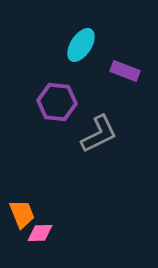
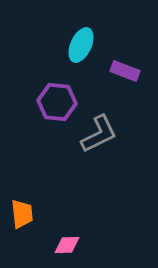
cyan ellipse: rotated 8 degrees counterclockwise
orange trapezoid: rotated 16 degrees clockwise
pink diamond: moved 27 px right, 12 px down
